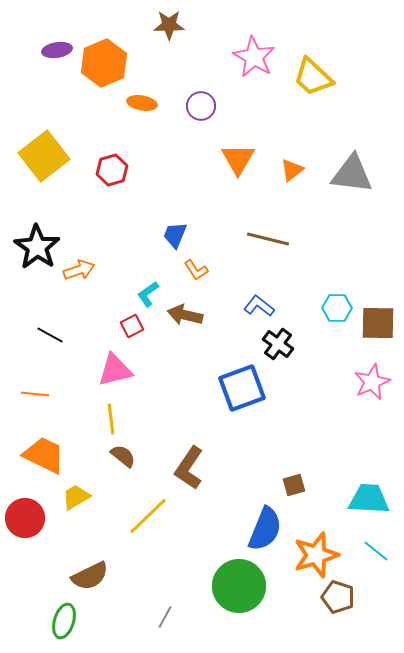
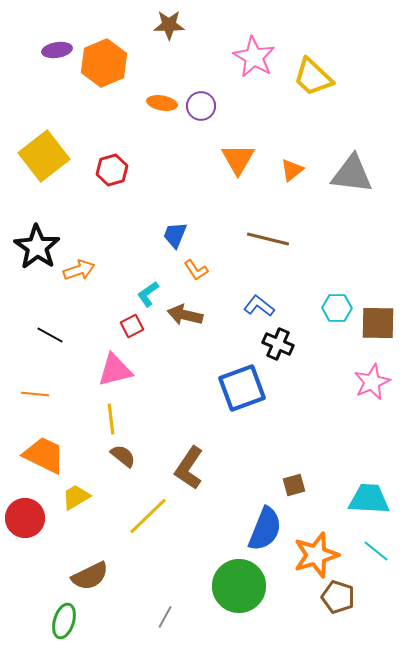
orange ellipse at (142, 103): moved 20 px right
black cross at (278, 344): rotated 12 degrees counterclockwise
